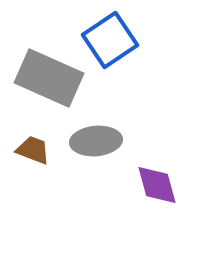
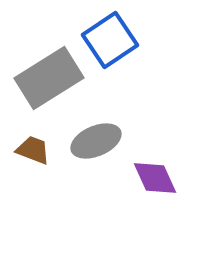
gray rectangle: rotated 56 degrees counterclockwise
gray ellipse: rotated 18 degrees counterclockwise
purple diamond: moved 2 px left, 7 px up; rotated 9 degrees counterclockwise
